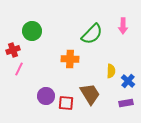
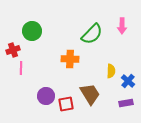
pink arrow: moved 1 px left
pink line: moved 2 px right, 1 px up; rotated 24 degrees counterclockwise
red square: moved 1 px down; rotated 14 degrees counterclockwise
